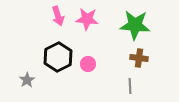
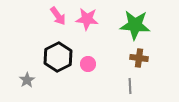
pink arrow: rotated 18 degrees counterclockwise
